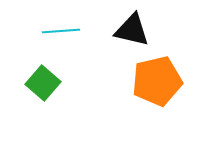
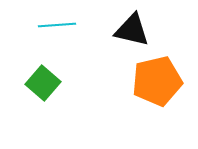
cyan line: moved 4 px left, 6 px up
